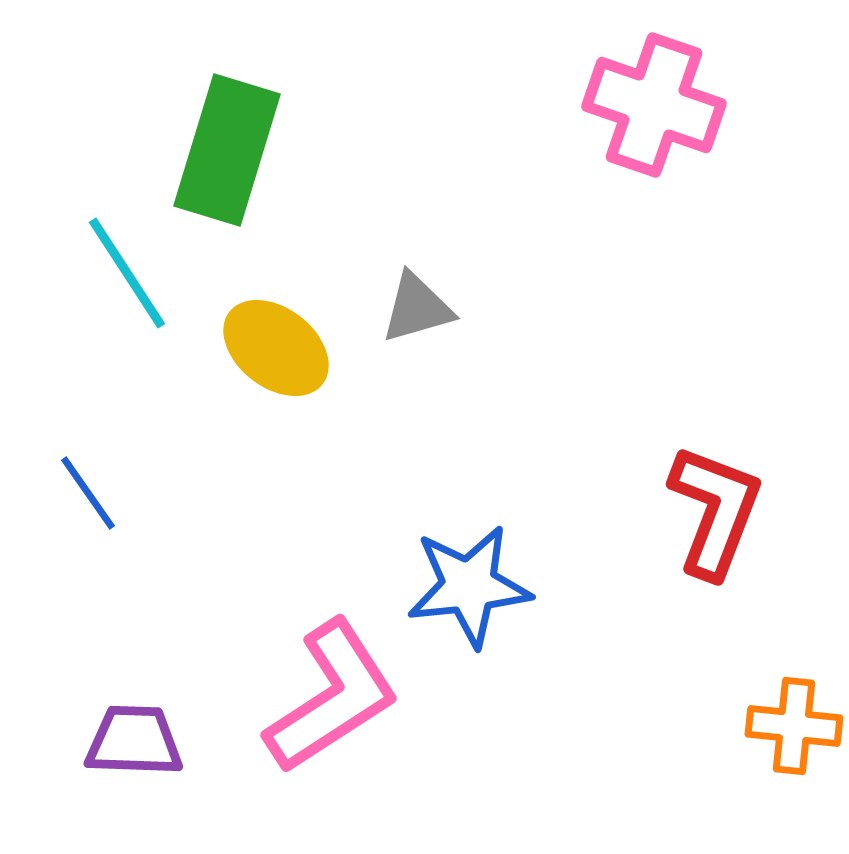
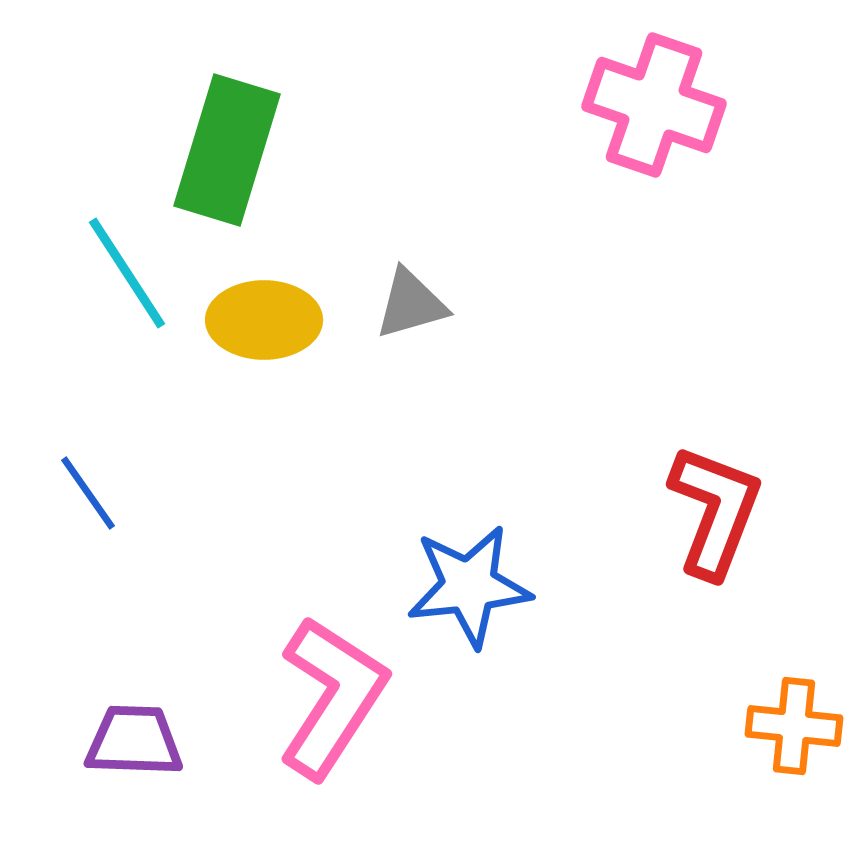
gray triangle: moved 6 px left, 4 px up
yellow ellipse: moved 12 px left, 28 px up; rotated 38 degrees counterclockwise
pink L-shape: rotated 24 degrees counterclockwise
